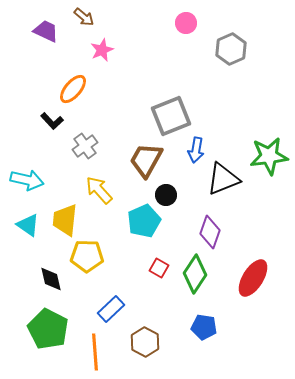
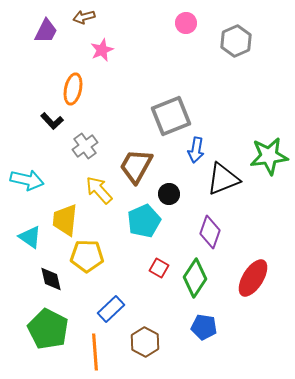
brown arrow: rotated 125 degrees clockwise
purple trapezoid: rotated 92 degrees clockwise
gray hexagon: moved 5 px right, 8 px up
orange ellipse: rotated 28 degrees counterclockwise
brown trapezoid: moved 10 px left, 6 px down
black circle: moved 3 px right, 1 px up
cyan triangle: moved 2 px right, 12 px down
green diamond: moved 4 px down
